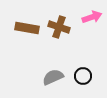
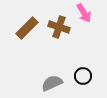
pink arrow: moved 8 px left, 4 px up; rotated 78 degrees clockwise
brown rectangle: rotated 55 degrees counterclockwise
gray semicircle: moved 1 px left, 6 px down
